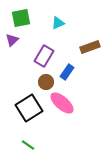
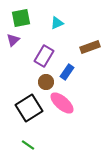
cyan triangle: moved 1 px left
purple triangle: moved 1 px right
